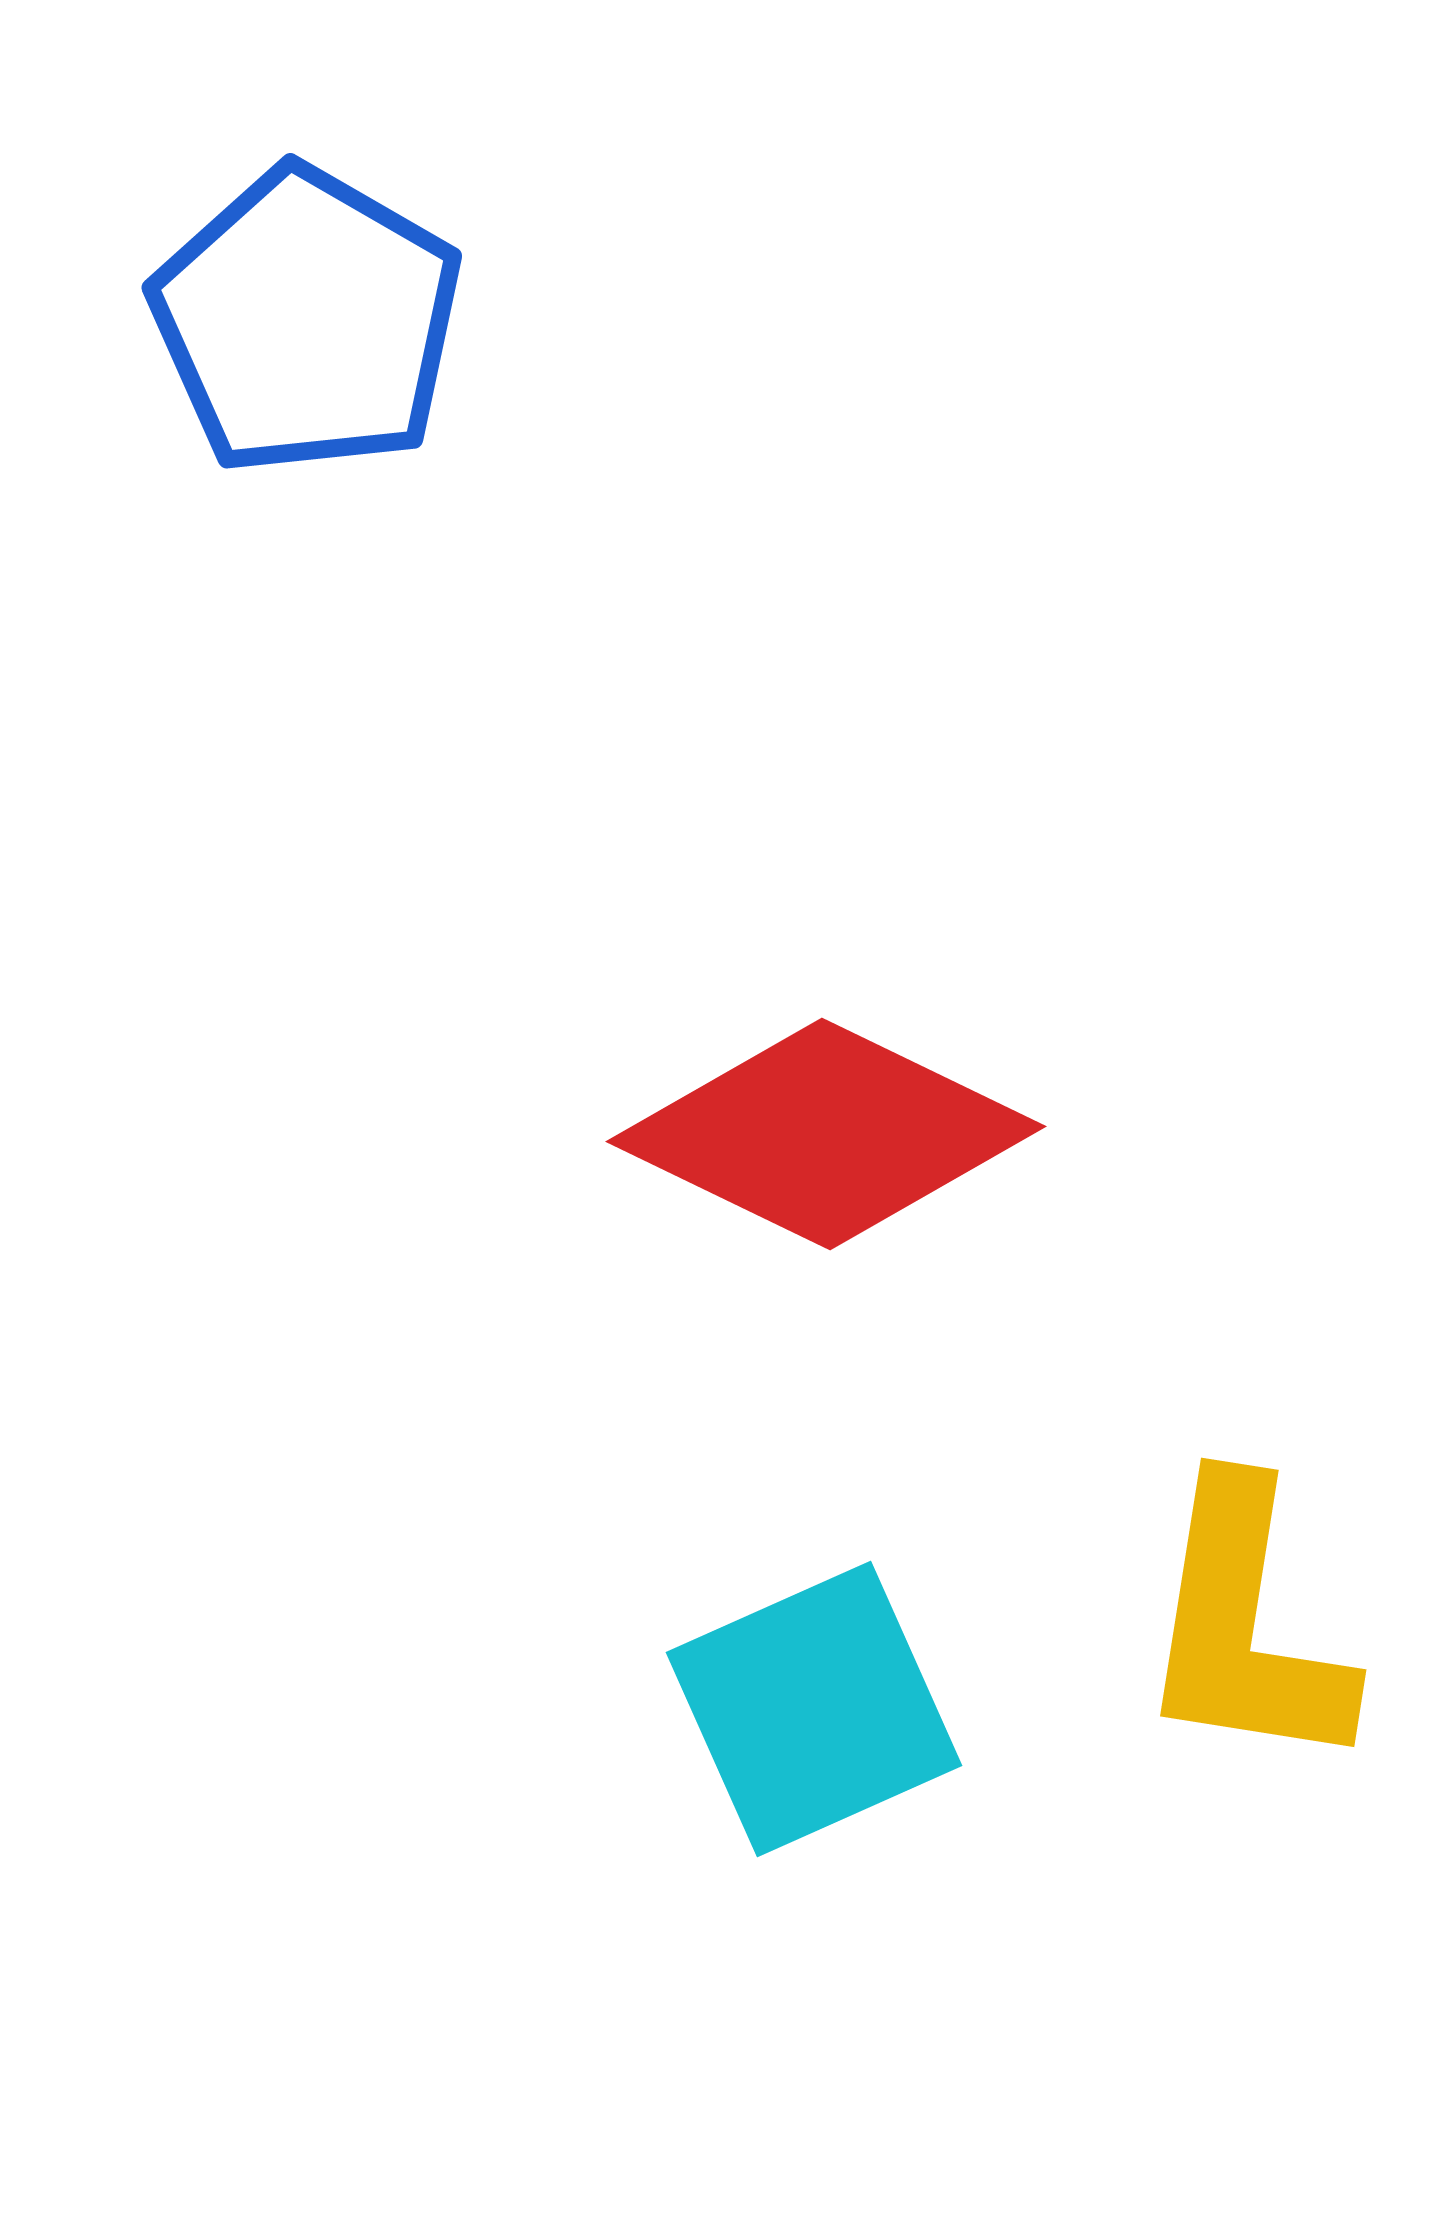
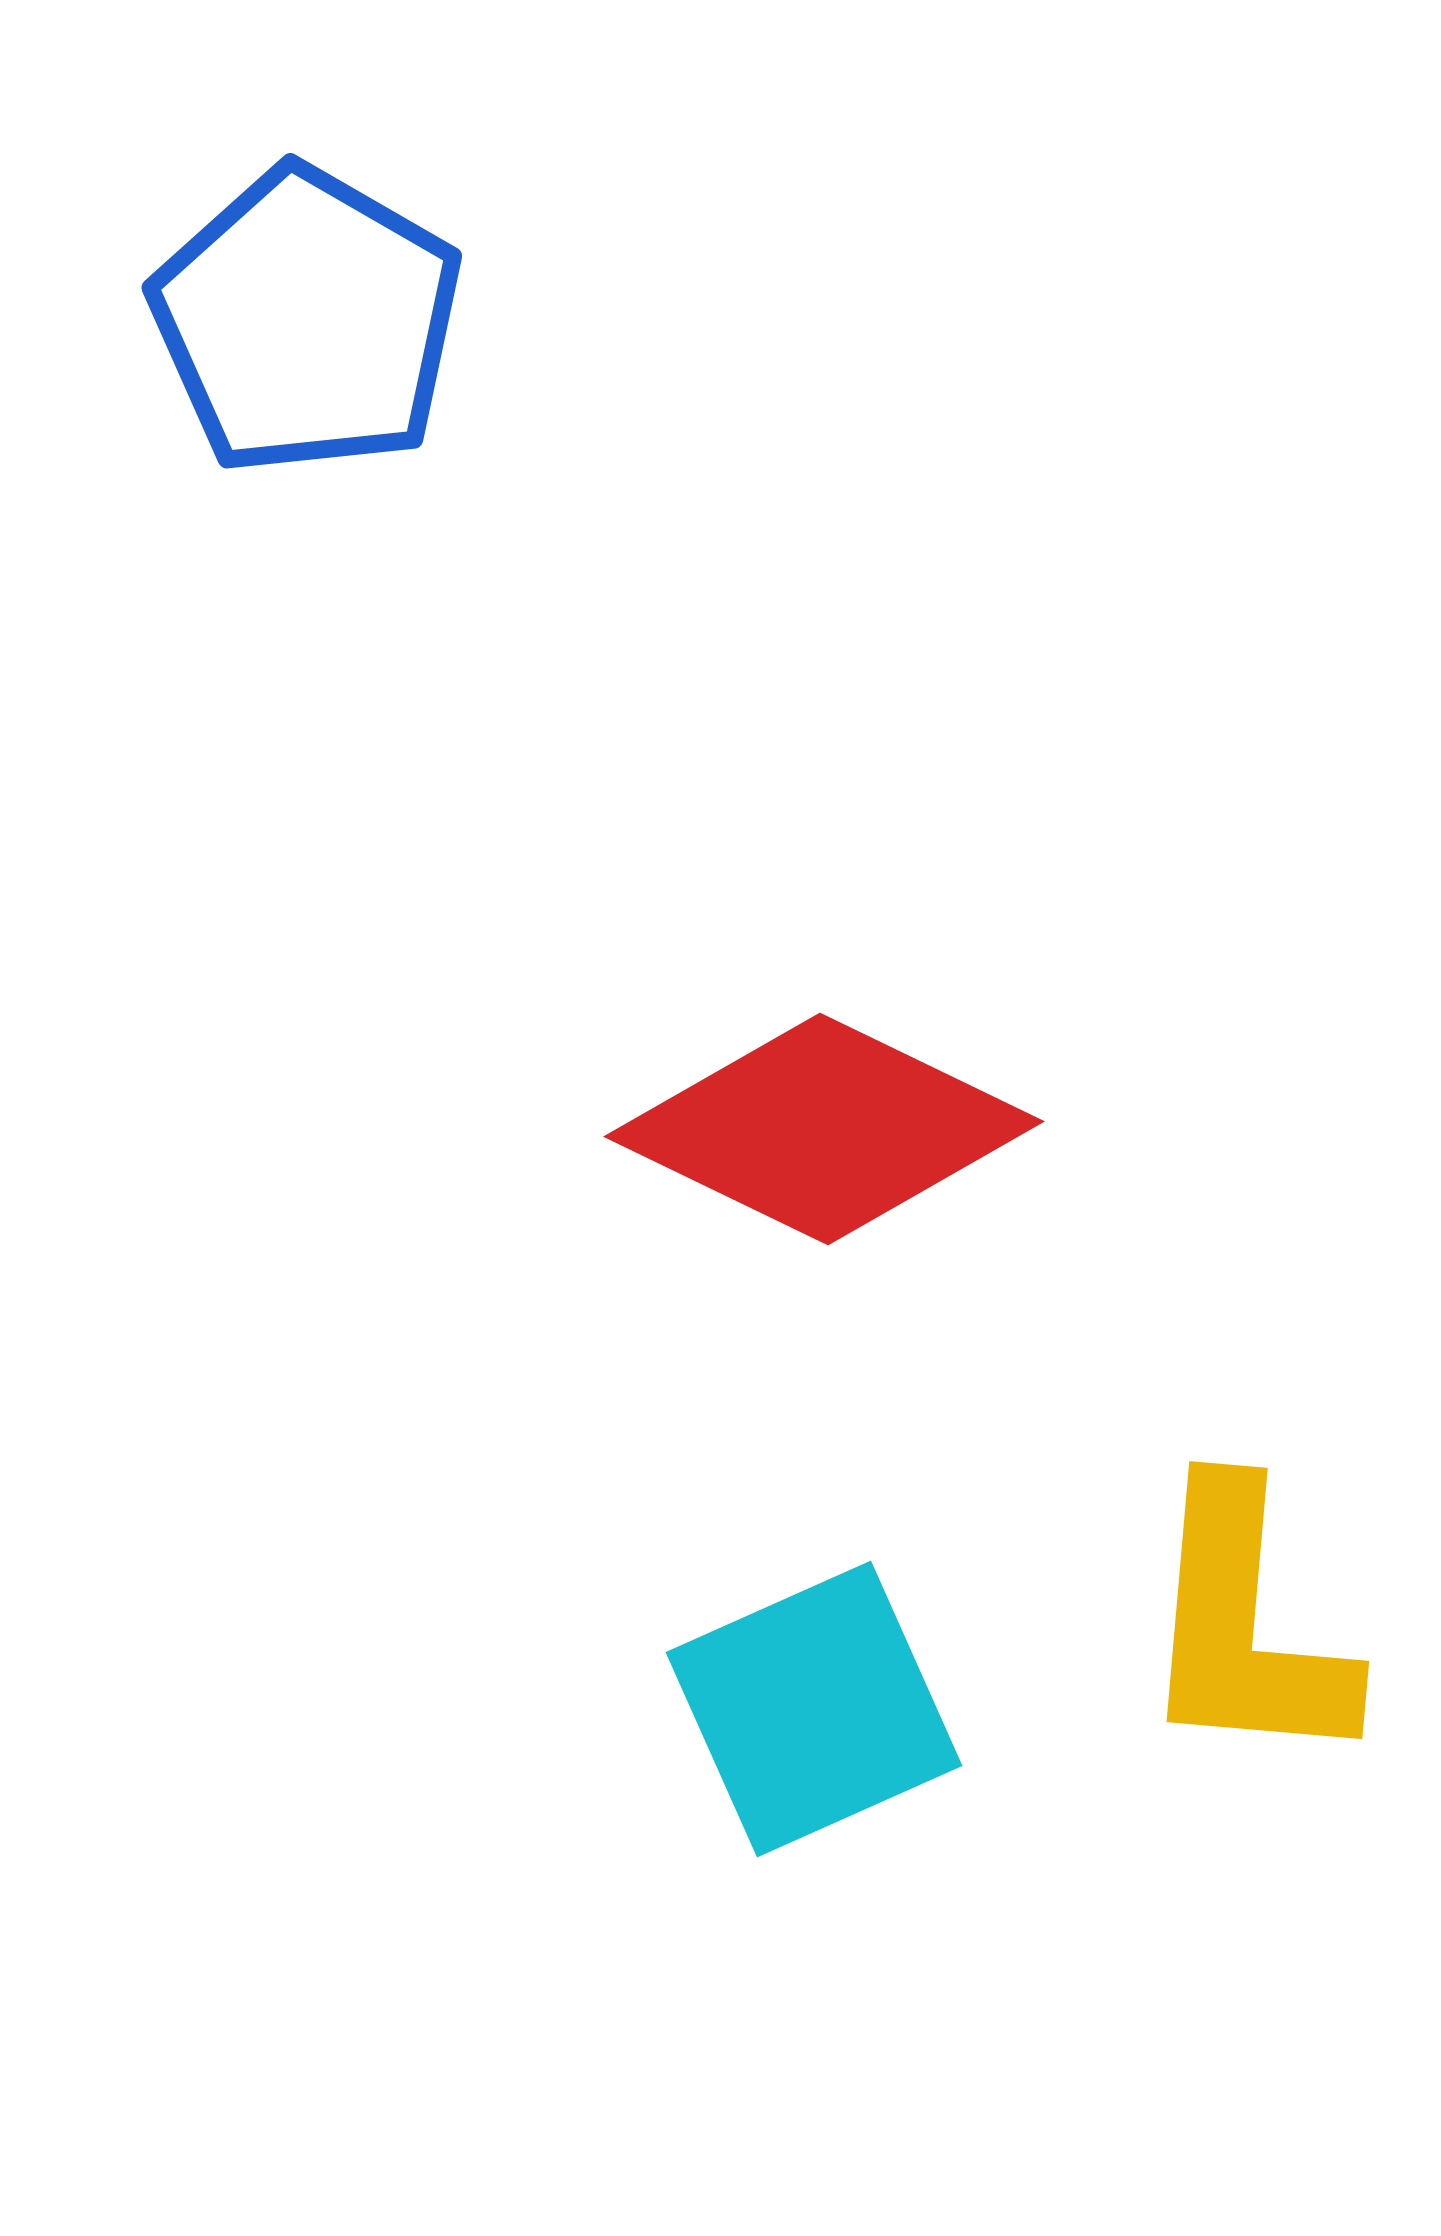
red diamond: moved 2 px left, 5 px up
yellow L-shape: rotated 4 degrees counterclockwise
